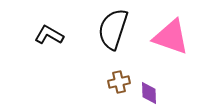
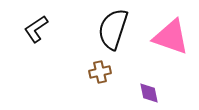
black L-shape: moved 13 px left, 6 px up; rotated 64 degrees counterclockwise
brown cross: moved 19 px left, 10 px up
purple diamond: rotated 10 degrees counterclockwise
